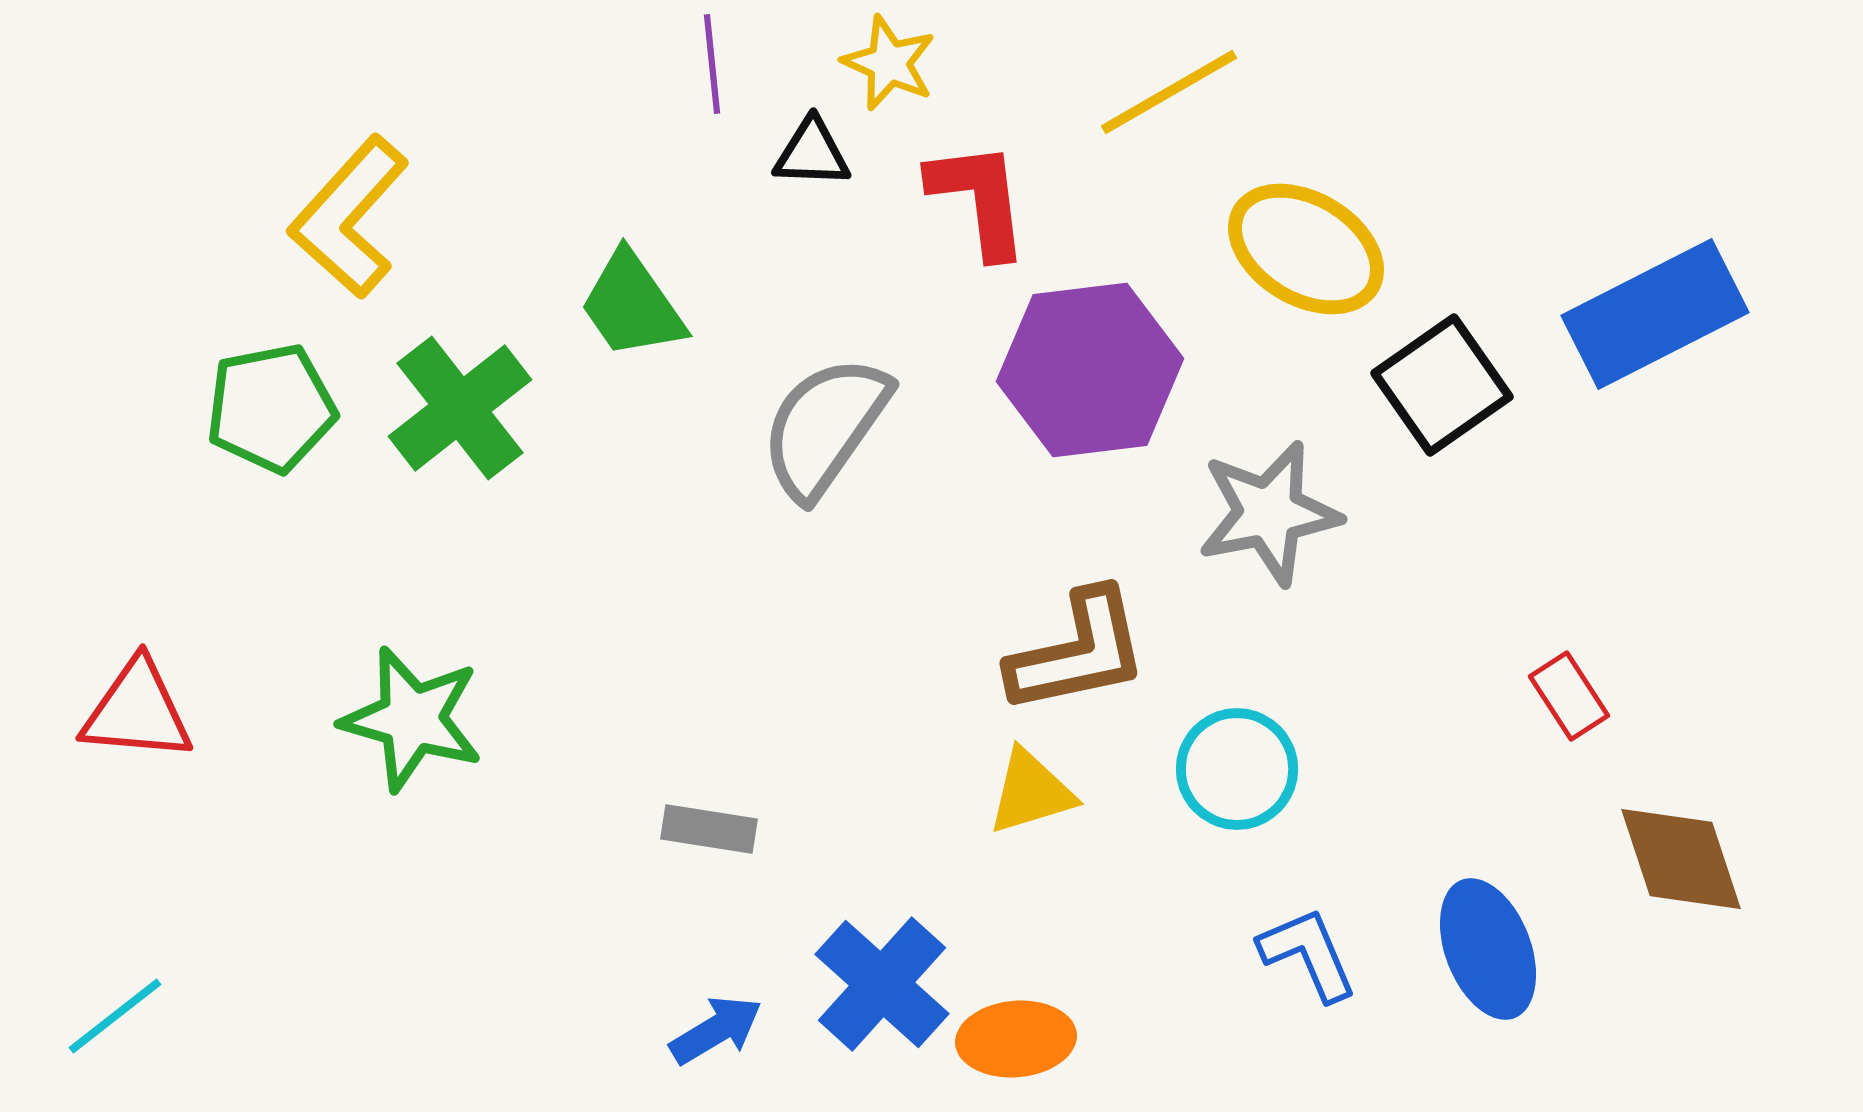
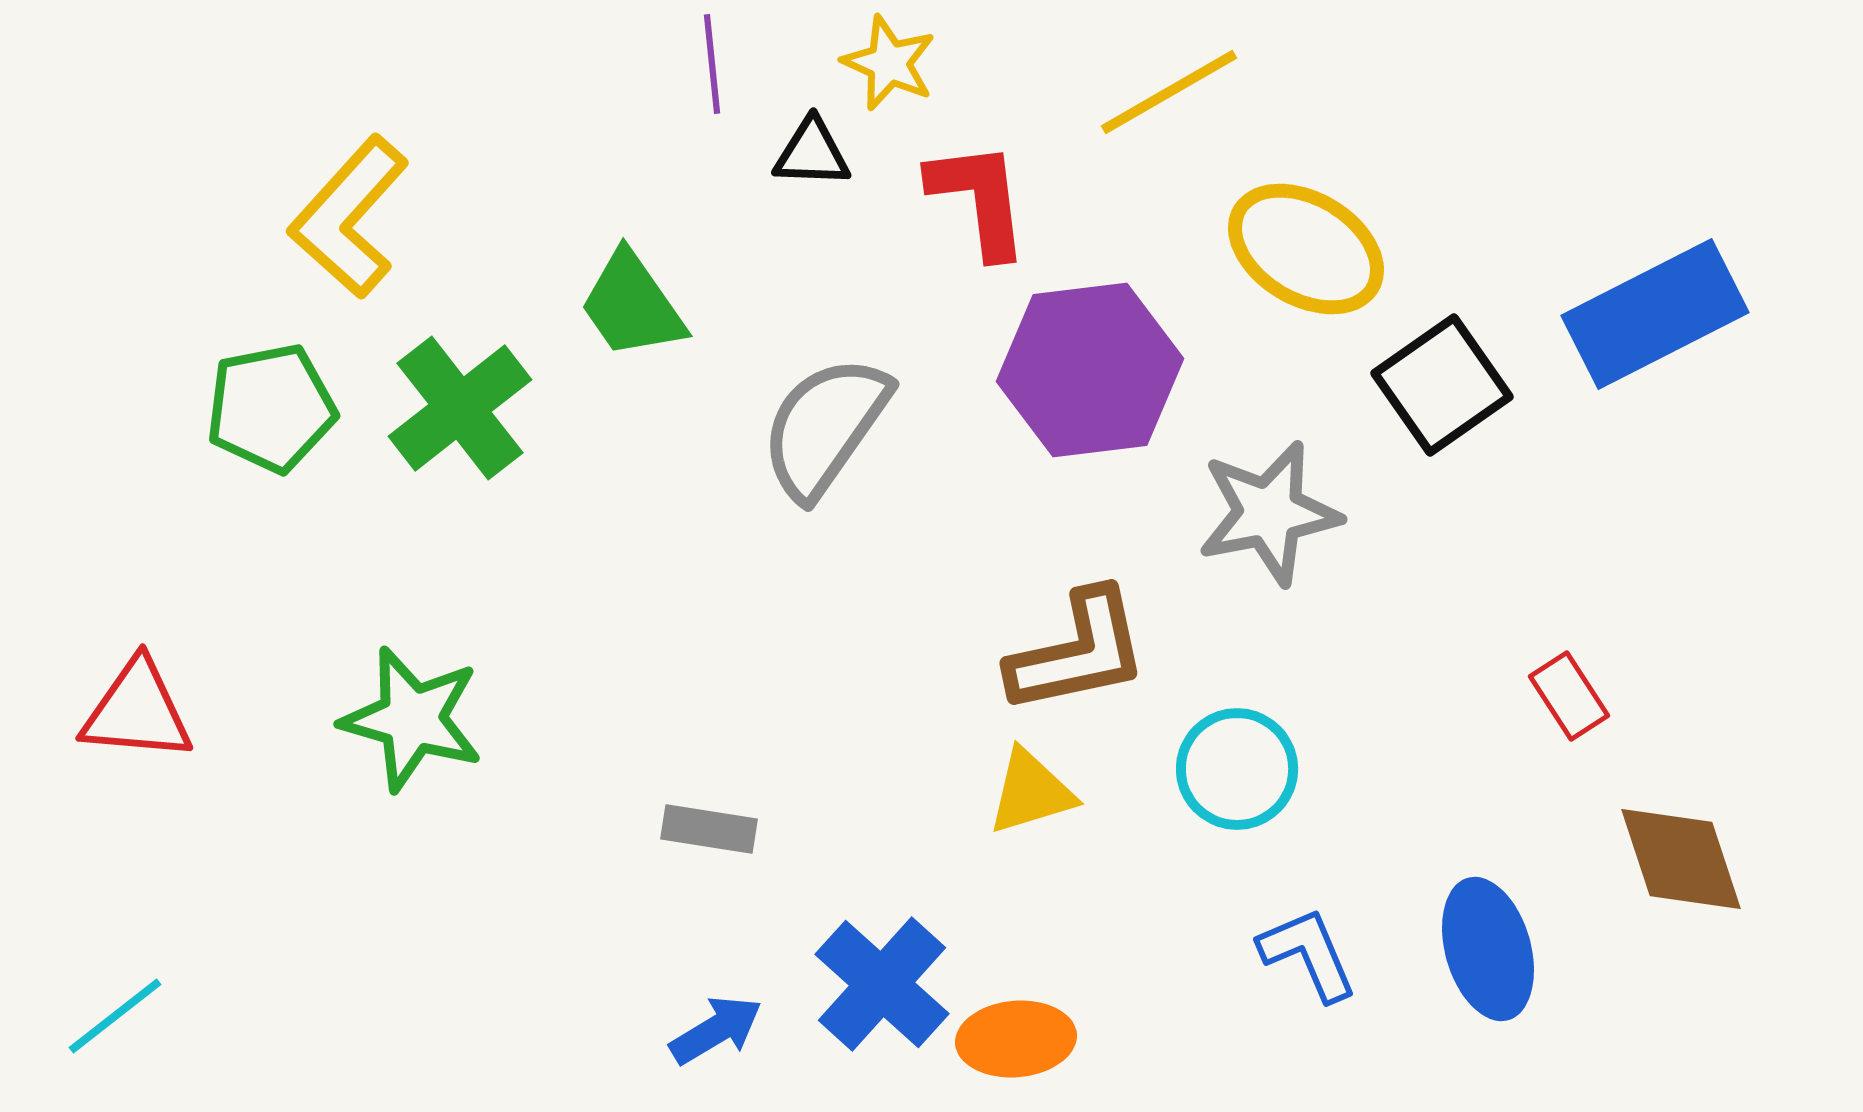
blue ellipse: rotated 5 degrees clockwise
